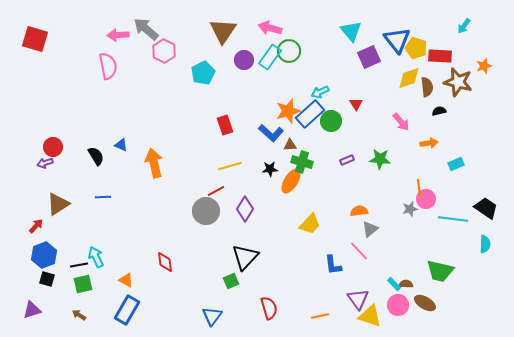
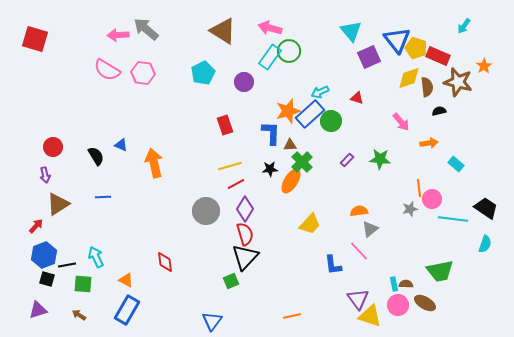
brown triangle at (223, 31): rotated 32 degrees counterclockwise
pink hexagon at (164, 51): moved 21 px left, 22 px down; rotated 20 degrees counterclockwise
red rectangle at (440, 56): moved 2 px left; rotated 20 degrees clockwise
purple circle at (244, 60): moved 22 px down
pink semicircle at (108, 66): moved 1 px left, 4 px down; rotated 132 degrees clockwise
orange star at (484, 66): rotated 14 degrees counterclockwise
red triangle at (356, 104): moved 1 px right, 6 px up; rotated 40 degrees counterclockwise
blue L-shape at (271, 133): rotated 130 degrees counterclockwise
purple rectangle at (347, 160): rotated 24 degrees counterclockwise
green cross at (302, 162): rotated 30 degrees clockwise
purple arrow at (45, 163): moved 12 px down; rotated 84 degrees counterclockwise
cyan rectangle at (456, 164): rotated 63 degrees clockwise
red line at (216, 191): moved 20 px right, 7 px up
pink circle at (426, 199): moved 6 px right
cyan semicircle at (485, 244): rotated 18 degrees clockwise
black line at (79, 265): moved 12 px left
green trapezoid at (440, 271): rotated 24 degrees counterclockwise
green square at (83, 284): rotated 18 degrees clockwise
cyan rectangle at (394, 284): rotated 32 degrees clockwise
red semicircle at (269, 308): moved 24 px left, 74 px up
purple triangle at (32, 310): moved 6 px right
blue triangle at (212, 316): moved 5 px down
orange line at (320, 316): moved 28 px left
